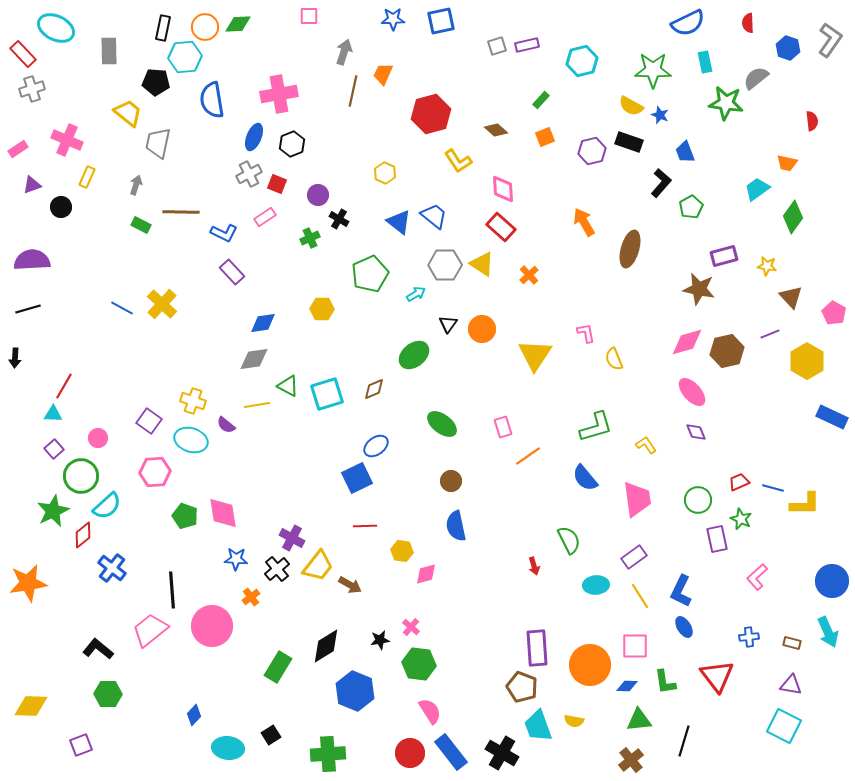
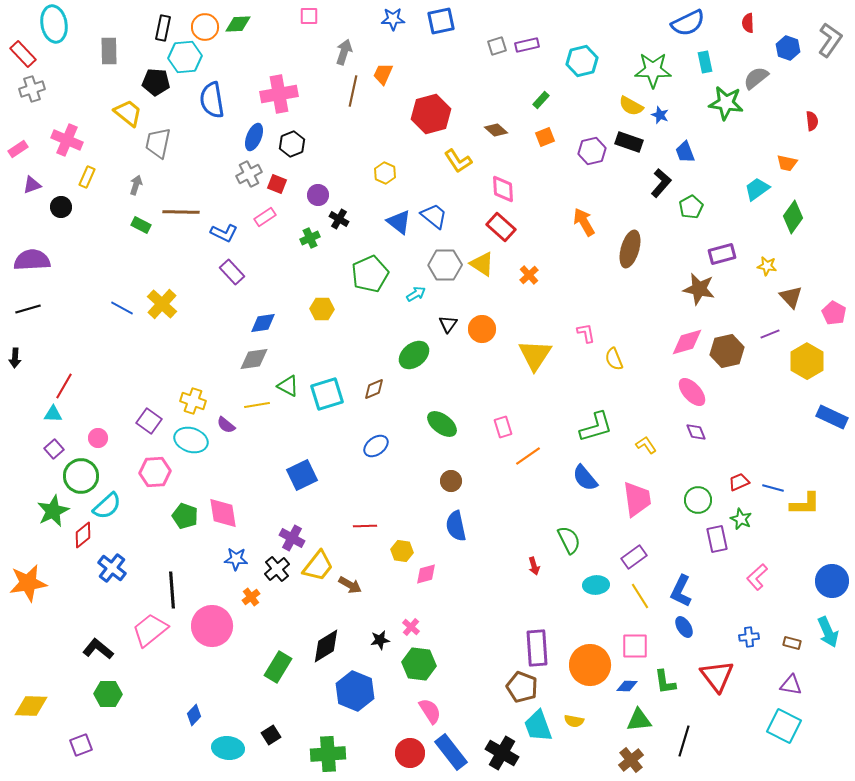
cyan ellipse at (56, 28): moved 2 px left, 4 px up; rotated 54 degrees clockwise
purple rectangle at (724, 256): moved 2 px left, 2 px up
blue square at (357, 478): moved 55 px left, 3 px up
